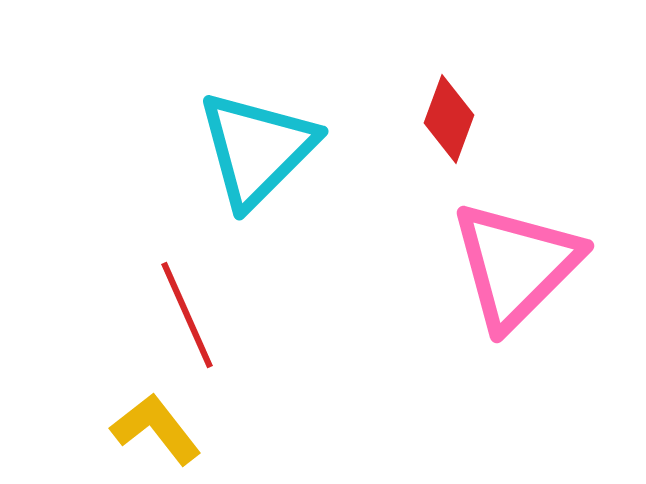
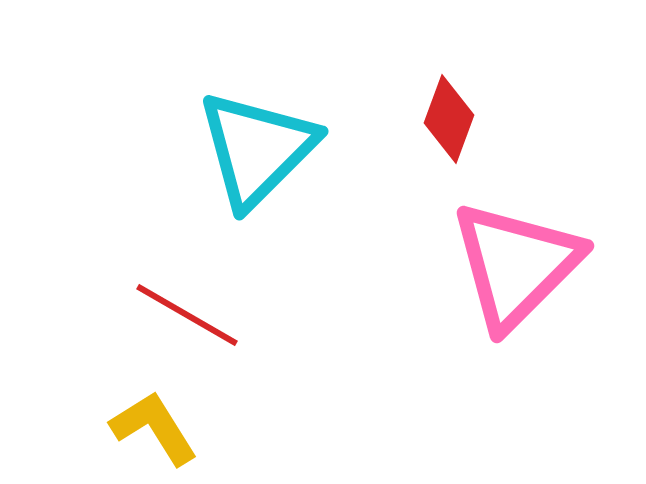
red line: rotated 36 degrees counterclockwise
yellow L-shape: moved 2 px left, 1 px up; rotated 6 degrees clockwise
